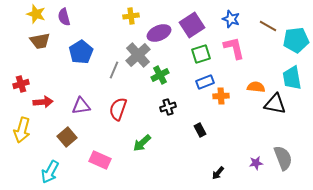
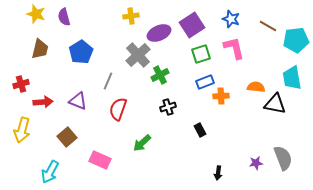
brown trapezoid: moved 8 px down; rotated 65 degrees counterclockwise
gray line: moved 6 px left, 11 px down
purple triangle: moved 3 px left, 5 px up; rotated 30 degrees clockwise
black arrow: rotated 32 degrees counterclockwise
